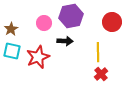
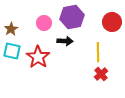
purple hexagon: moved 1 px right, 1 px down
red star: rotated 15 degrees counterclockwise
